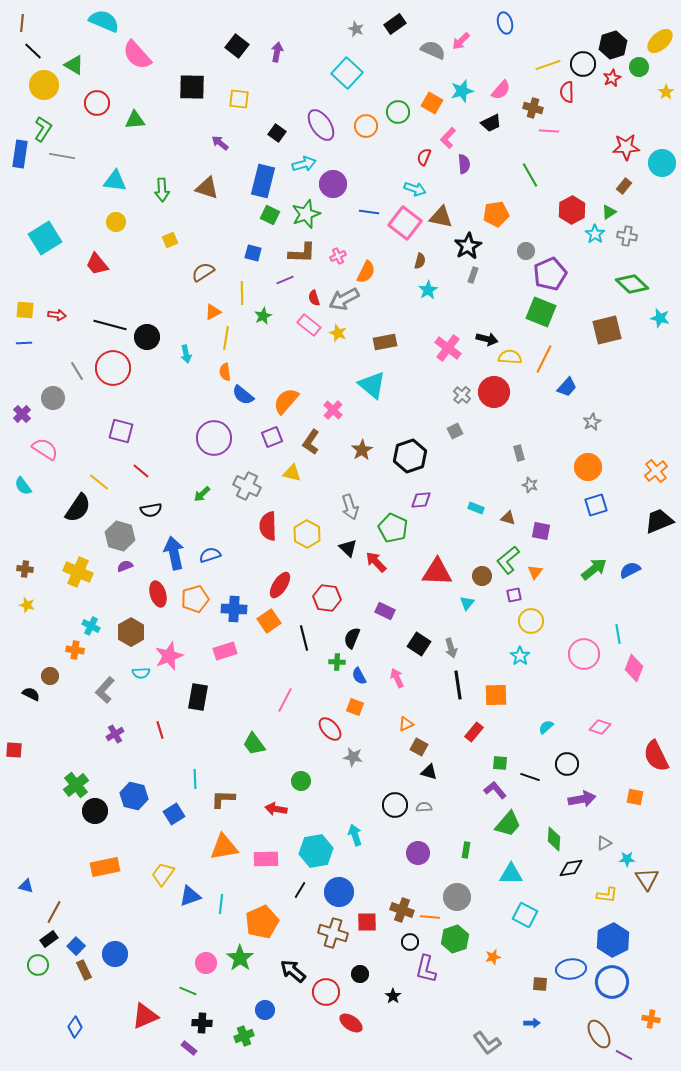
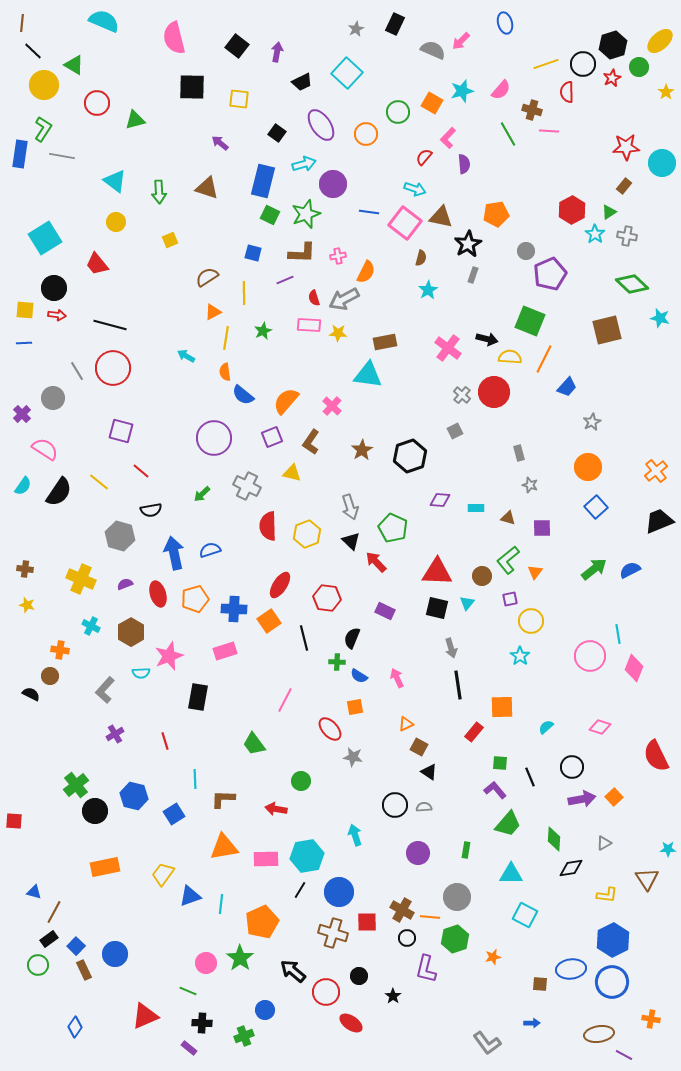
black rectangle at (395, 24): rotated 30 degrees counterclockwise
gray star at (356, 29): rotated 21 degrees clockwise
pink semicircle at (137, 55): moved 37 px right, 17 px up; rotated 28 degrees clockwise
yellow line at (548, 65): moved 2 px left, 1 px up
brown cross at (533, 108): moved 1 px left, 2 px down
green triangle at (135, 120): rotated 10 degrees counterclockwise
black trapezoid at (491, 123): moved 189 px left, 41 px up
orange circle at (366, 126): moved 8 px down
red semicircle at (424, 157): rotated 18 degrees clockwise
green line at (530, 175): moved 22 px left, 41 px up
cyan triangle at (115, 181): rotated 30 degrees clockwise
green arrow at (162, 190): moved 3 px left, 2 px down
black star at (468, 246): moved 2 px up
pink cross at (338, 256): rotated 14 degrees clockwise
brown semicircle at (420, 261): moved 1 px right, 3 px up
brown semicircle at (203, 272): moved 4 px right, 5 px down
yellow line at (242, 293): moved 2 px right
green square at (541, 312): moved 11 px left, 9 px down
green star at (263, 316): moved 15 px down
pink rectangle at (309, 325): rotated 35 degrees counterclockwise
yellow star at (338, 333): rotated 18 degrees counterclockwise
black circle at (147, 337): moved 93 px left, 49 px up
cyan arrow at (186, 354): moved 2 px down; rotated 132 degrees clockwise
cyan triangle at (372, 385): moved 4 px left, 10 px up; rotated 32 degrees counterclockwise
pink cross at (333, 410): moved 1 px left, 4 px up
cyan semicircle at (23, 486): rotated 108 degrees counterclockwise
purple diamond at (421, 500): moved 19 px right; rotated 10 degrees clockwise
blue square at (596, 505): moved 2 px down; rotated 25 degrees counterclockwise
black semicircle at (78, 508): moved 19 px left, 16 px up
cyan rectangle at (476, 508): rotated 21 degrees counterclockwise
purple square at (541, 531): moved 1 px right, 3 px up; rotated 12 degrees counterclockwise
yellow hexagon at (307, 534): rotated 12 degrees clockwise
black triangle at (348, 548): moved 3 px right, 7 px up
blue semicircle at (210, 555): moved 5 px up
purple semicircle at (125, 566): moved 18 px down
yellow cross at (78, 572): moved 3 px right, 7 px down
purple square at (514, 595): moved 4 px left, 4 px down
black square at (419, 644): moved 18 px right, 36 px up; rotated 20 degrees counterclockwise
orange cross at (75, 650): moved 15 px left
pink circle at (584, 654): moved 6 px right, 2 px down
blue semicircle at (359, 676): rotated 30 degrees counterclockwise
orange square at (496, 695): moved 6 px right, 12 px down
orange square at (355, 707): rotated 30 degrees counterclockwise
red line at (160, 730): moved 5 px right, 11 px down
red square at (14, 750): moved 71 px down
black circle at (567, 764): moved 5 px right, 3 px down
black triangle at (429, 772): rotated 18 degrees clockwise
black line at (530, 777): rotated 48 degrees clockwise
orange square at (635, 797): moved 21 px left; rotated 36 degrees clockwise
cyan hexagon at (316, 851): moved 9 px left, 5 px down
cyan star at (627, 859): moved 41 px right, 10 px up
blue triangle at (26, 886): moved 8 px right, 6 px down
brown cross at (402, 910): rotated 10 degrees clockwise
black circle at (410, 942): moved 3 px left, 4 px up
black circle at (360, 974): moved 1 px left, 2 px down
brown ellipse at (599, 1034): rotated 68 degrees counterclockwise
